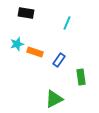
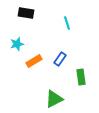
cyan line: rotated 40 degrees counterclockwise
orange rectangle: moved 1 px left, 9 px down; rotated 49 degrees counterclockwise
blue rectangle: moved 1 px right, 1 px up
